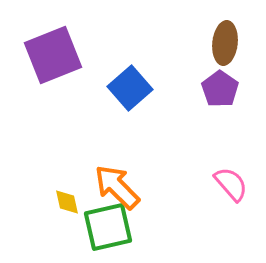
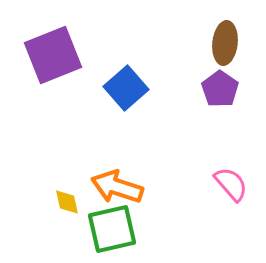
blue square: moved 4 px left
orange arrow: rotated 27 degrees counterclockwise
green square: moved 4 px right, 2 px down
